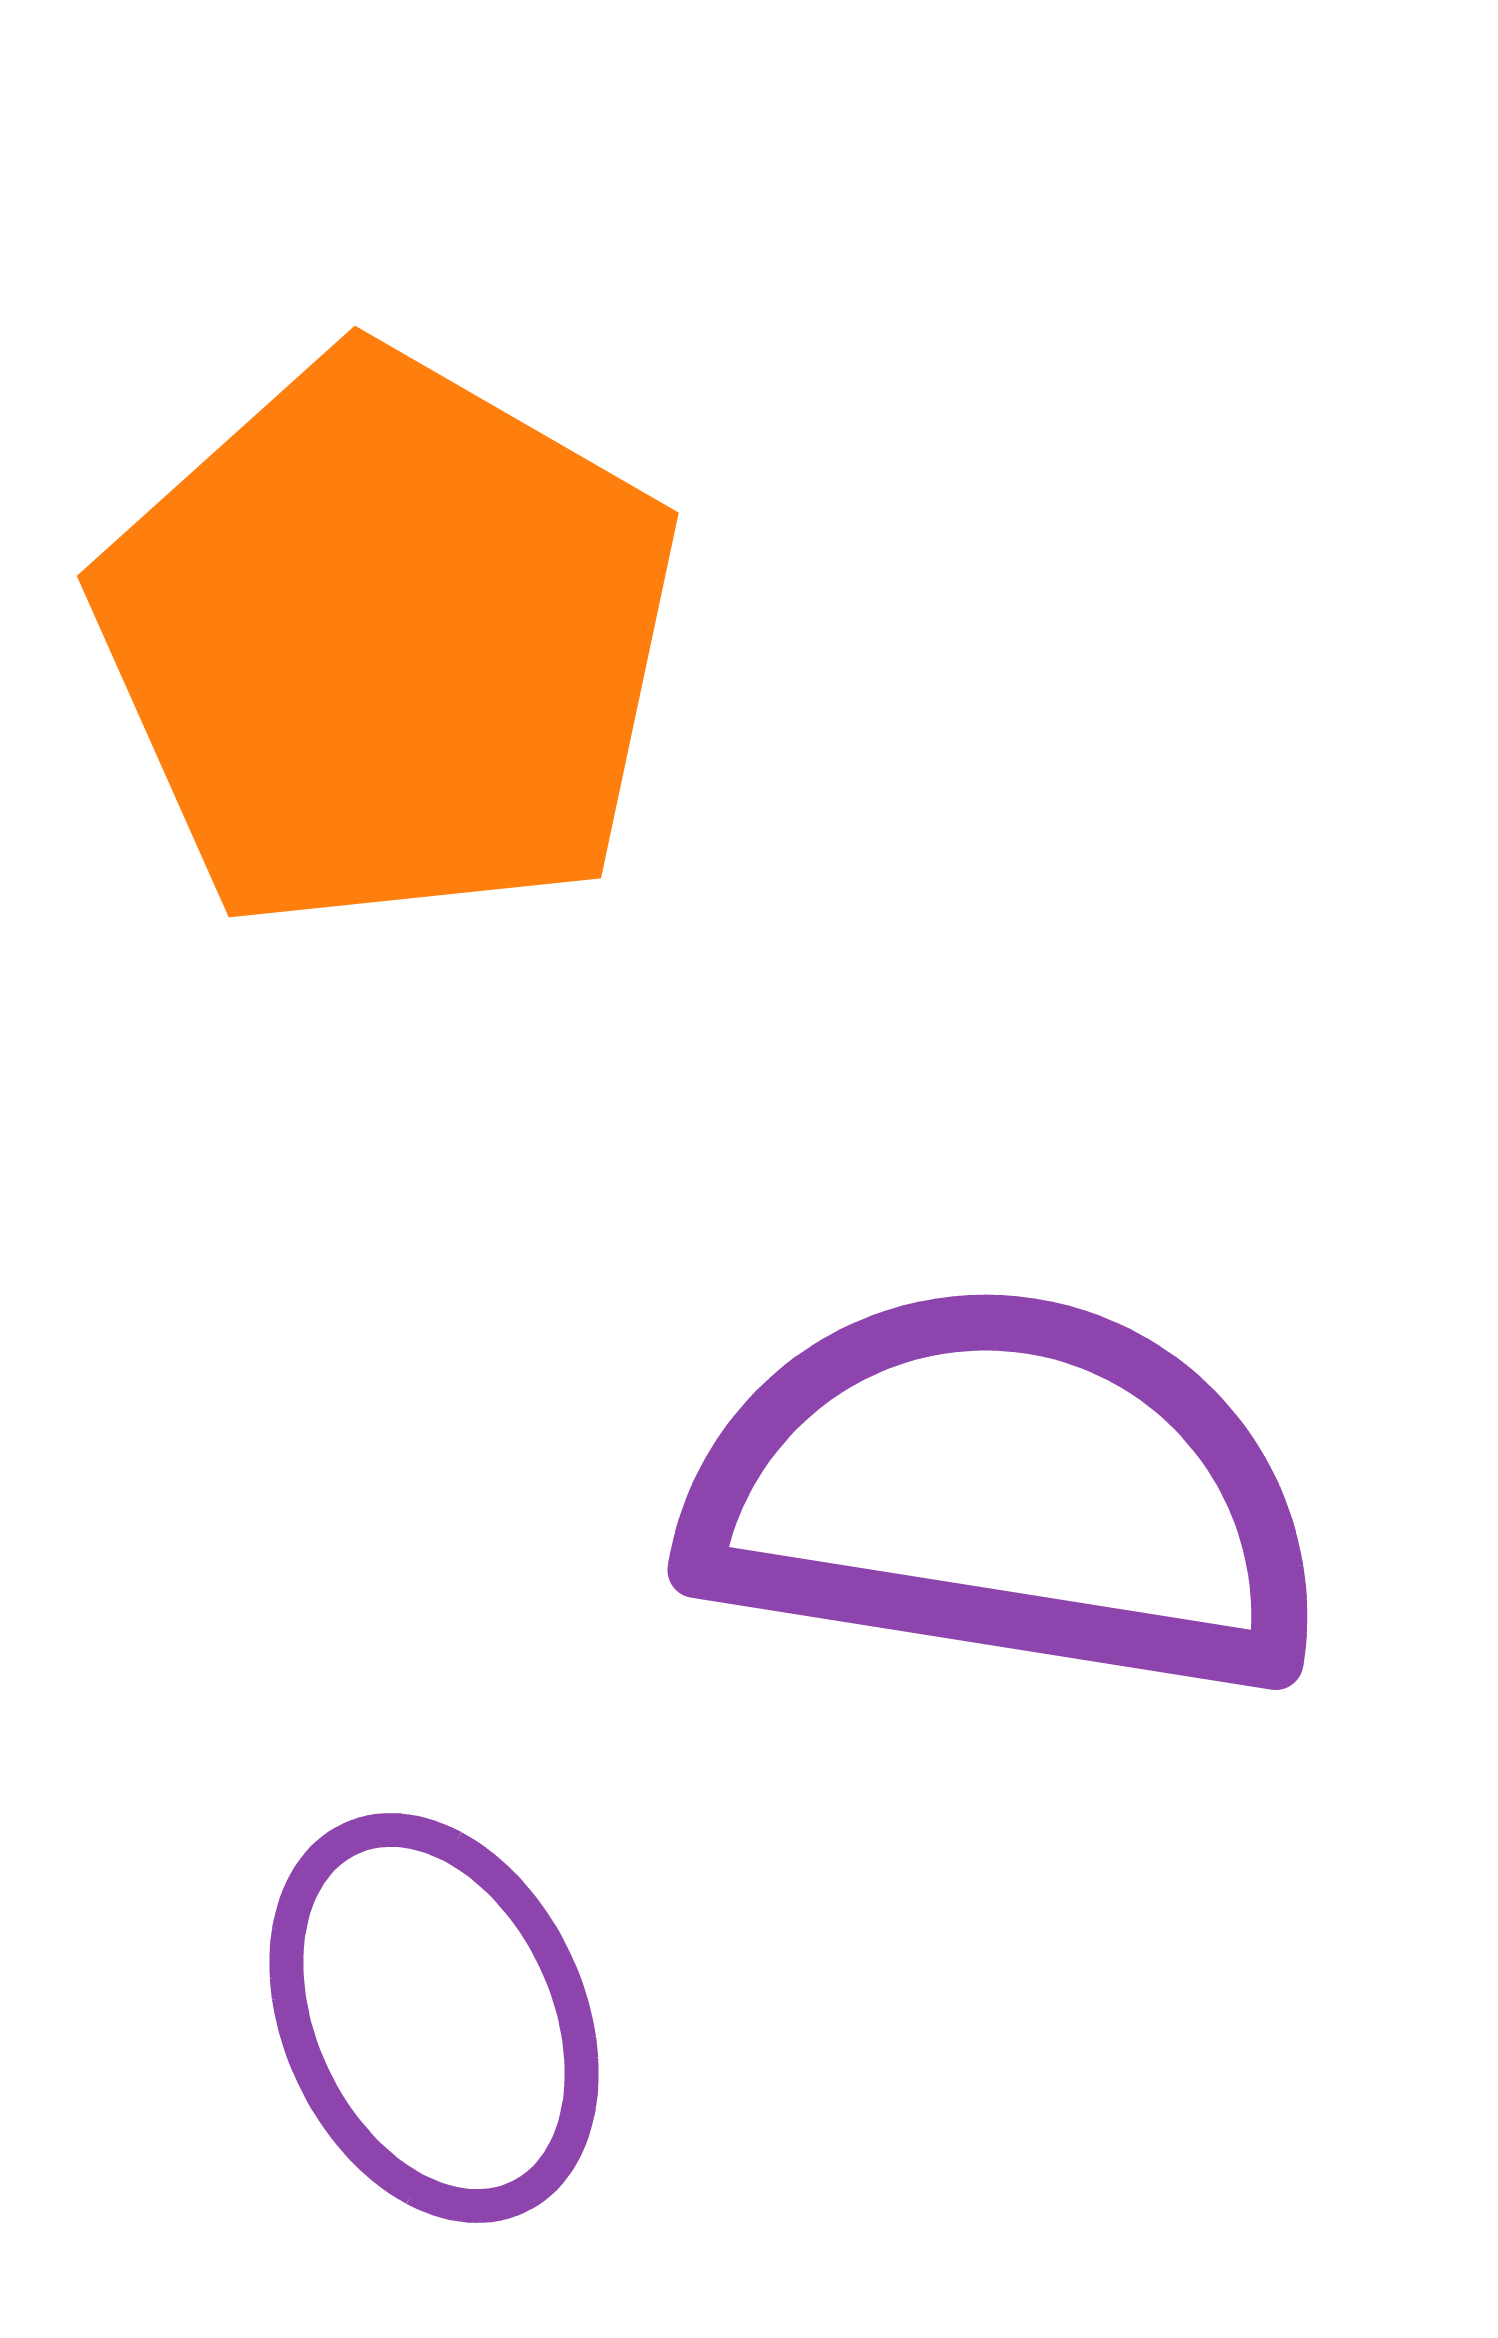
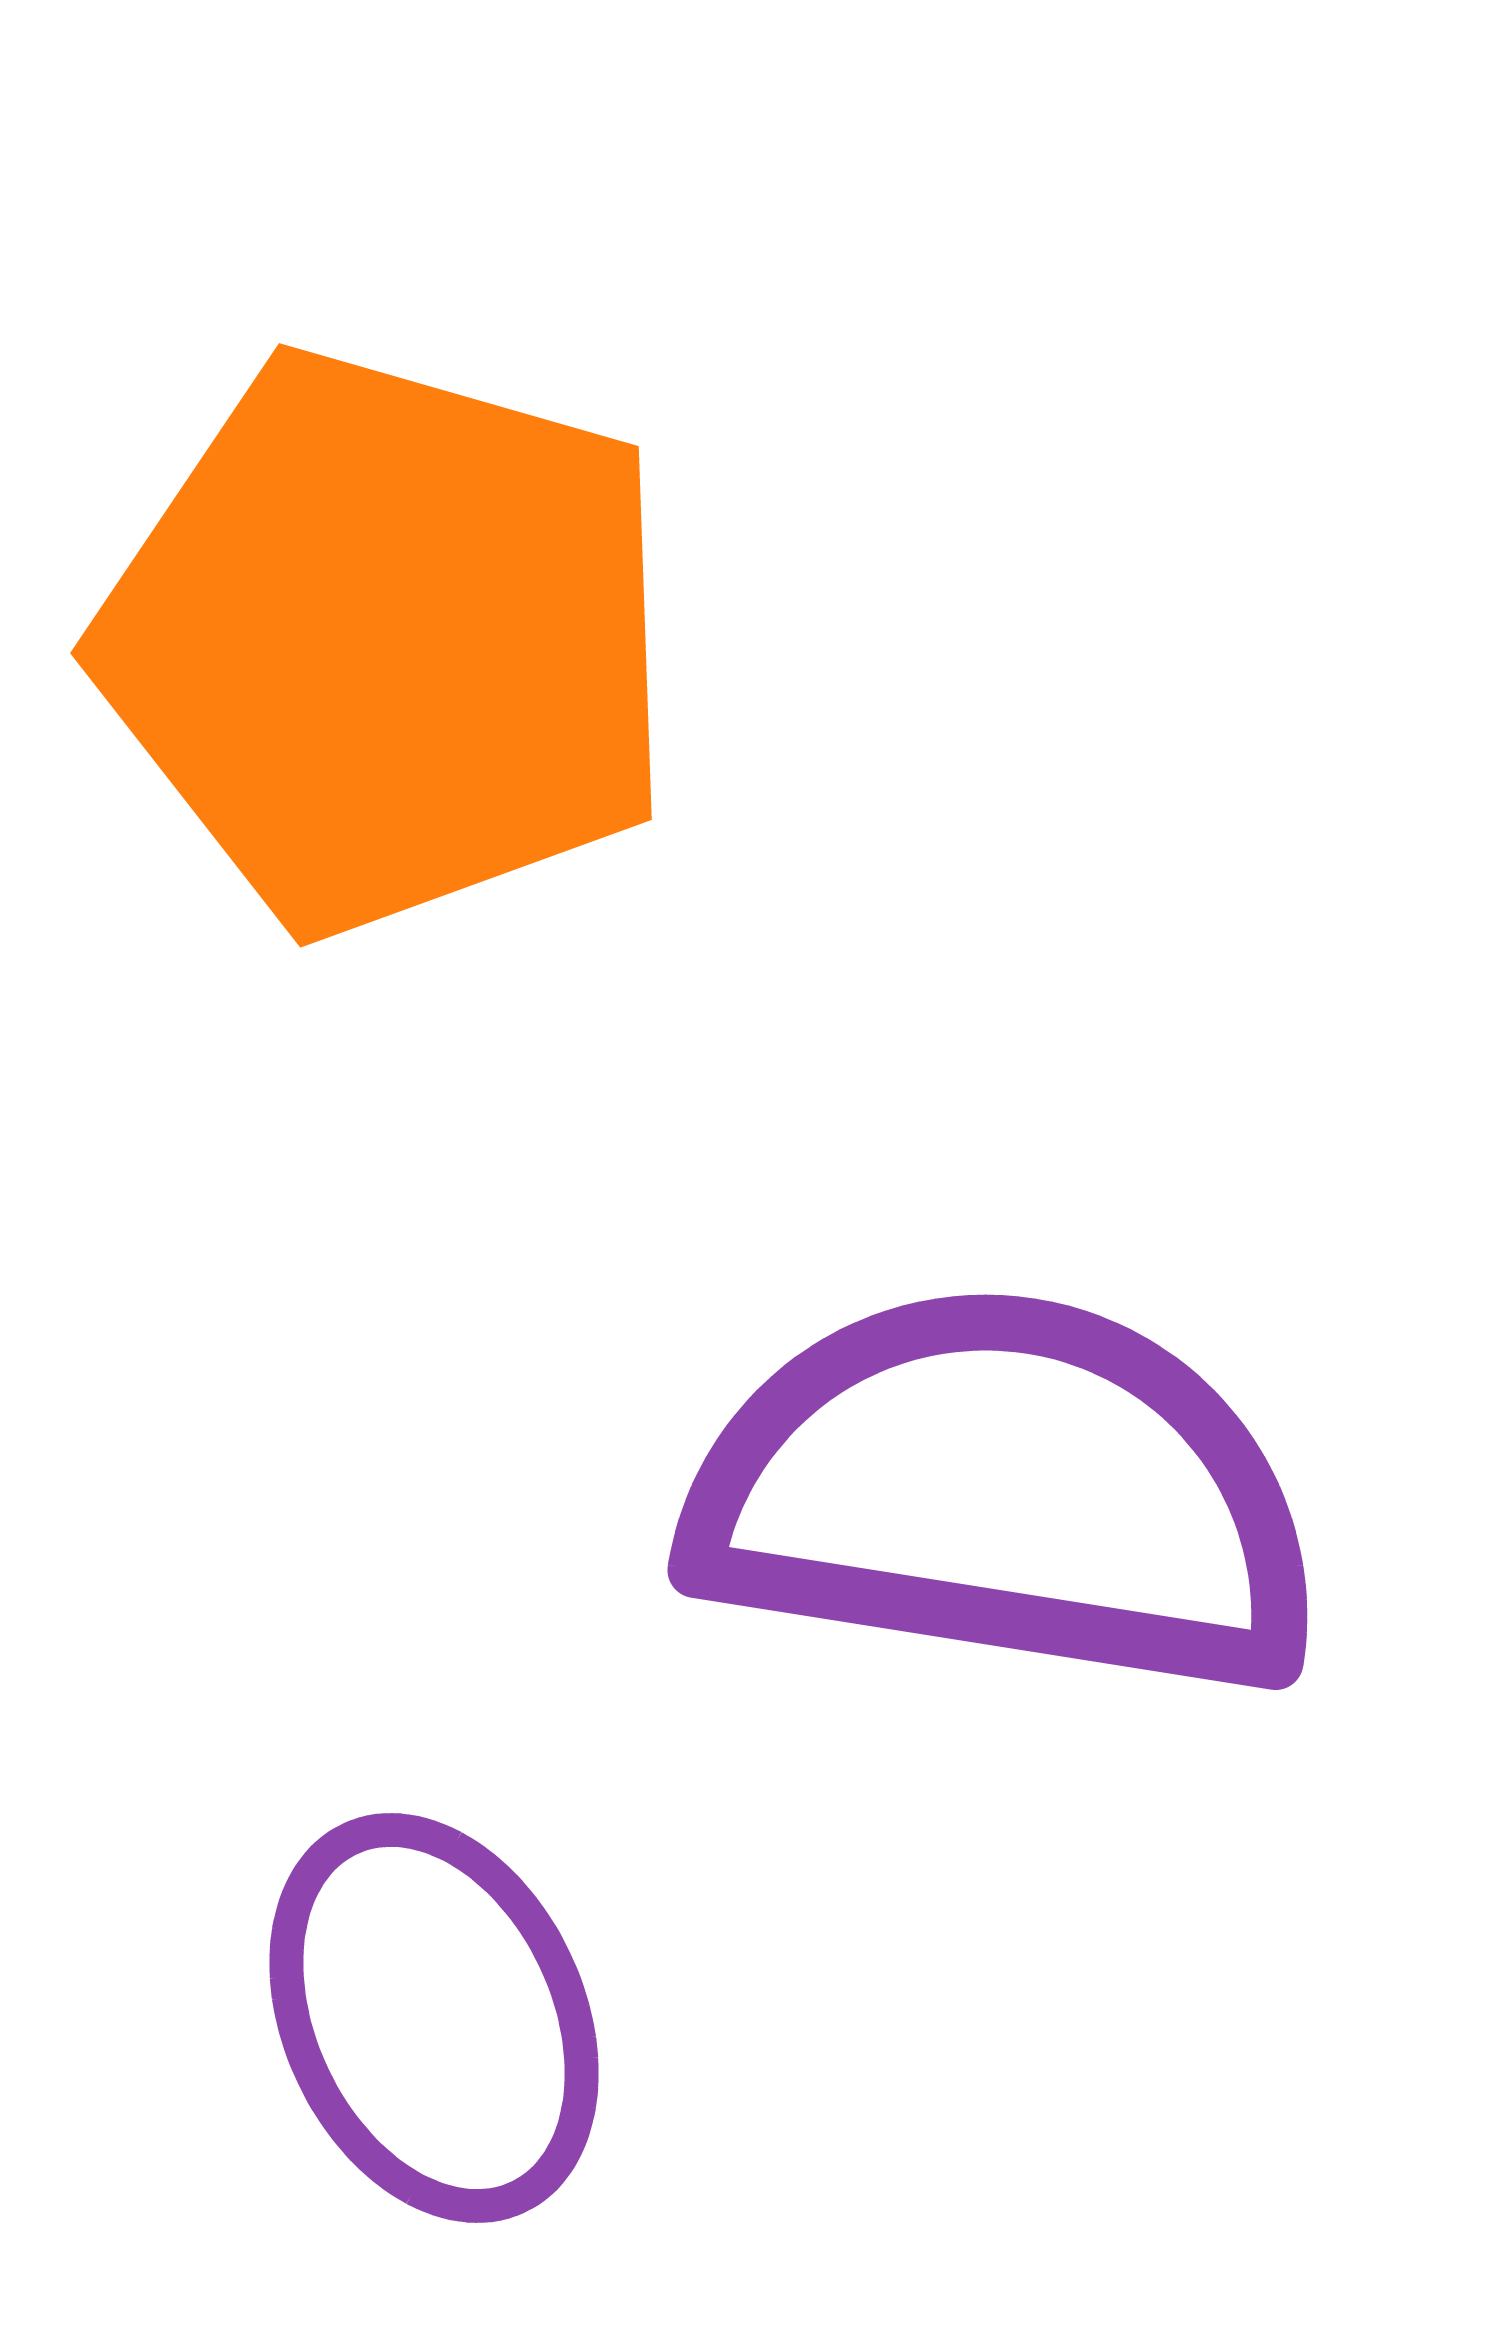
orange pentagon: rotated 14 degrees counterclockwise
